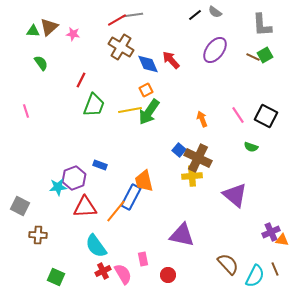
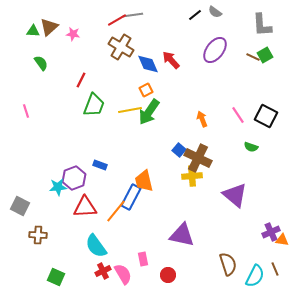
brown semicircle at (228, 264): rotated 25 degrees clockwise
